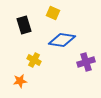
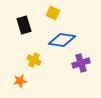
purple cross: moved 5 px left, 1 px down
